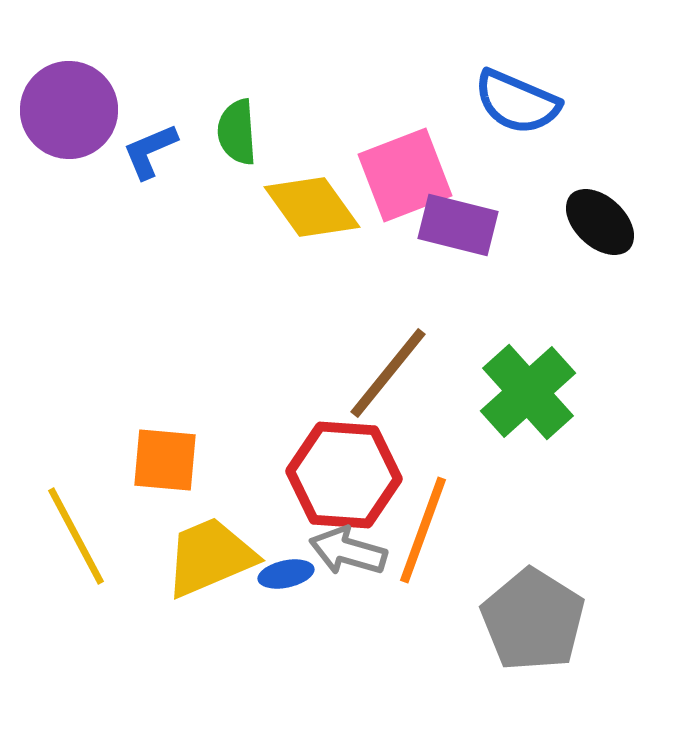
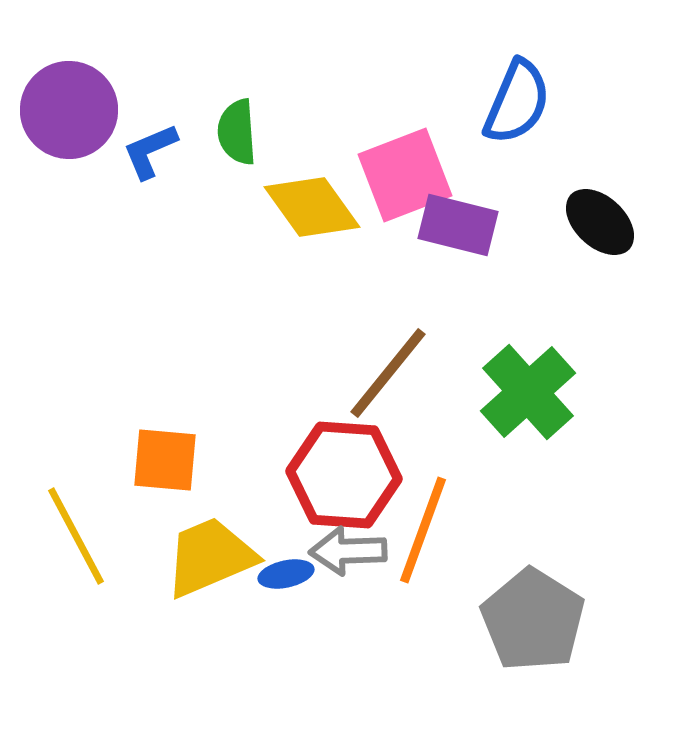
blue semicircle: rotated 90 degrees counterclockwise
gray arrow: rotated 18 degrees counterclockwise
